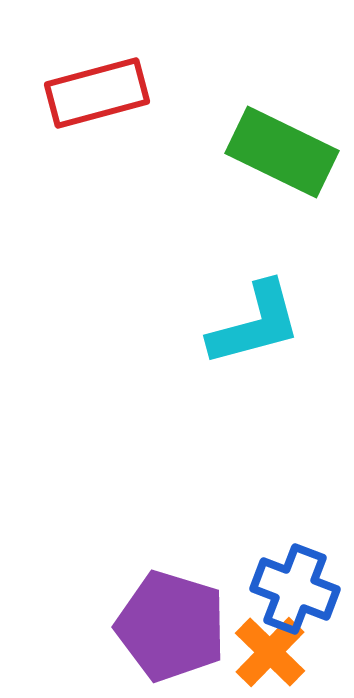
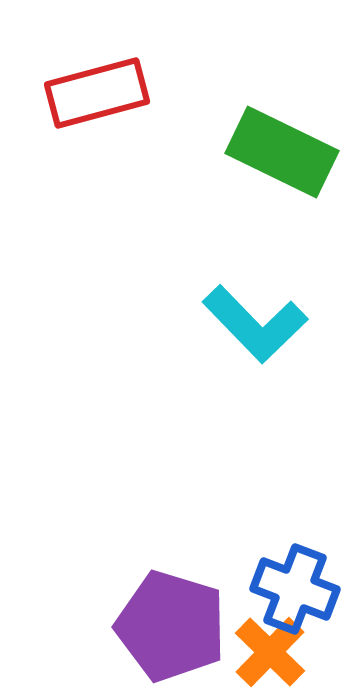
cyan L-shape: rotated 61 degrees clockwise
